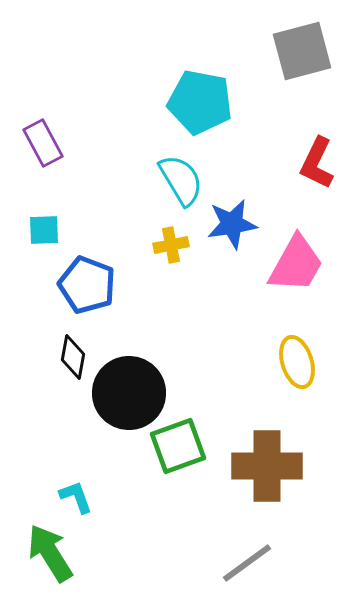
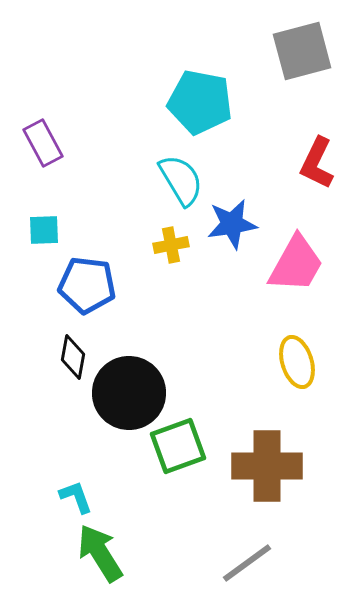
blue pentagon: rotated 14 degrees counterclockwise
green arrow: moved 50 px right
